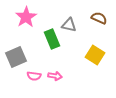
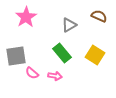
brown semicircle: moved 2 px up
gray triangle: rotated 42 degrees counterclockwise
green rectangle: moved 10 px right, 14 px down; rotated 18 degrees counterclockwise
gray square: moved 1 px up; rotated 15 degrees clockwise
pink semicircle: moved 2 px left, 3 px up; rotated 32 degrees clockwise
